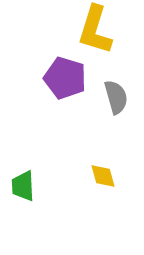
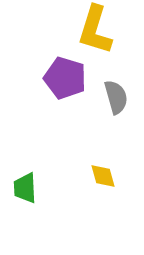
green trapezoid: moved 2 px right, 2 px down
